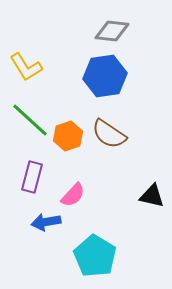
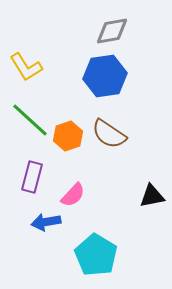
gray diamond: rotated 16 degrees counterclockwise
black triangle: rotated 24 degrees counterclockwise
cyan pentagon: moved 1 px right, 1 px up
